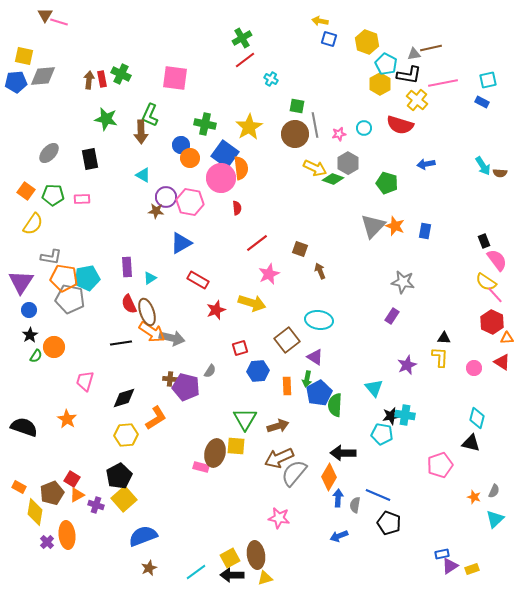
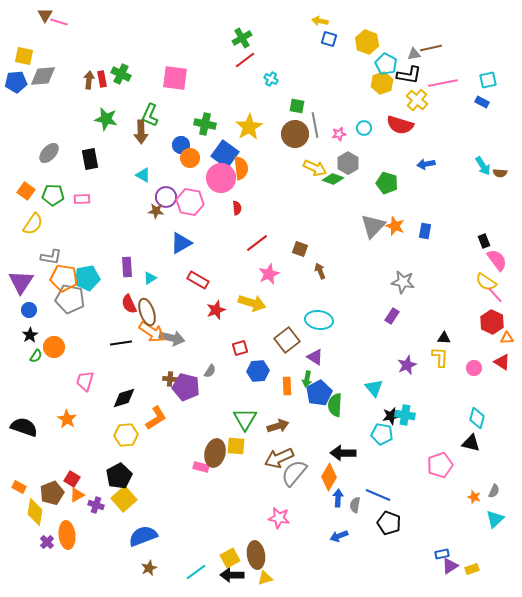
yellow hexagon at (380, 84): moved 2 px right, 1 px up; rotated 10 degrees clockwise
